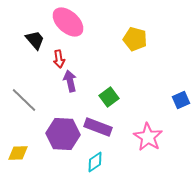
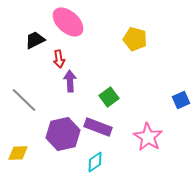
black trapezoid: rotated 75 degrees counterclockwise
purple arrow: rotated 10 degrees clockwise
purple hexagon: rotated 16 degrees counterclockwise
